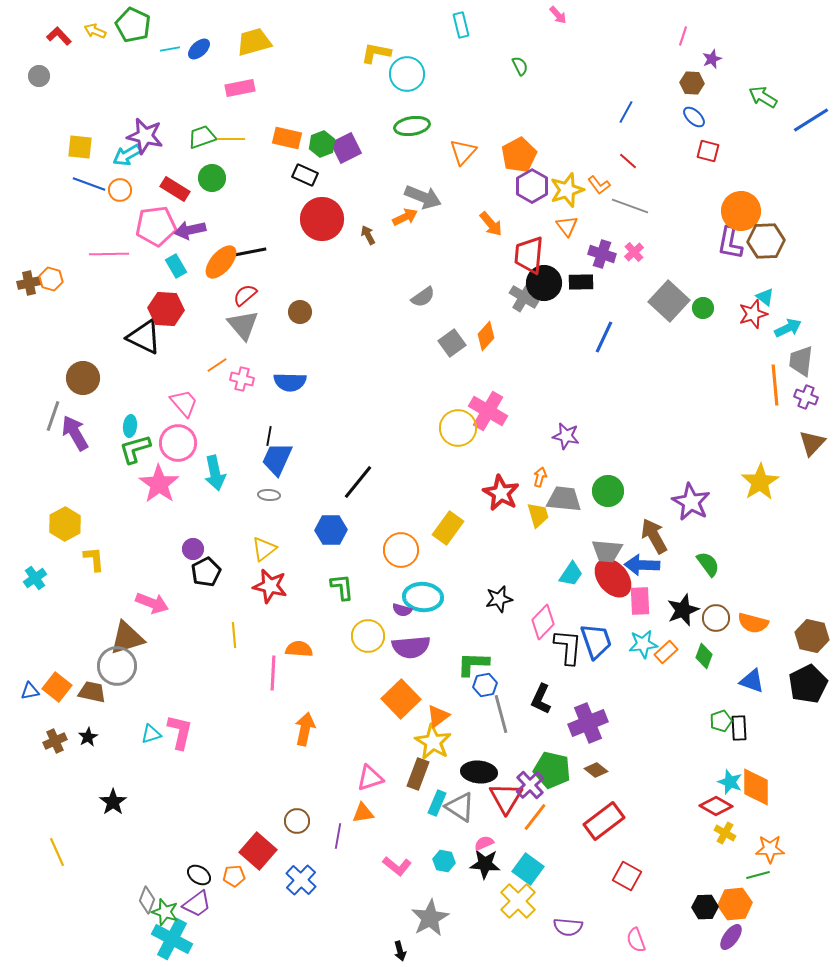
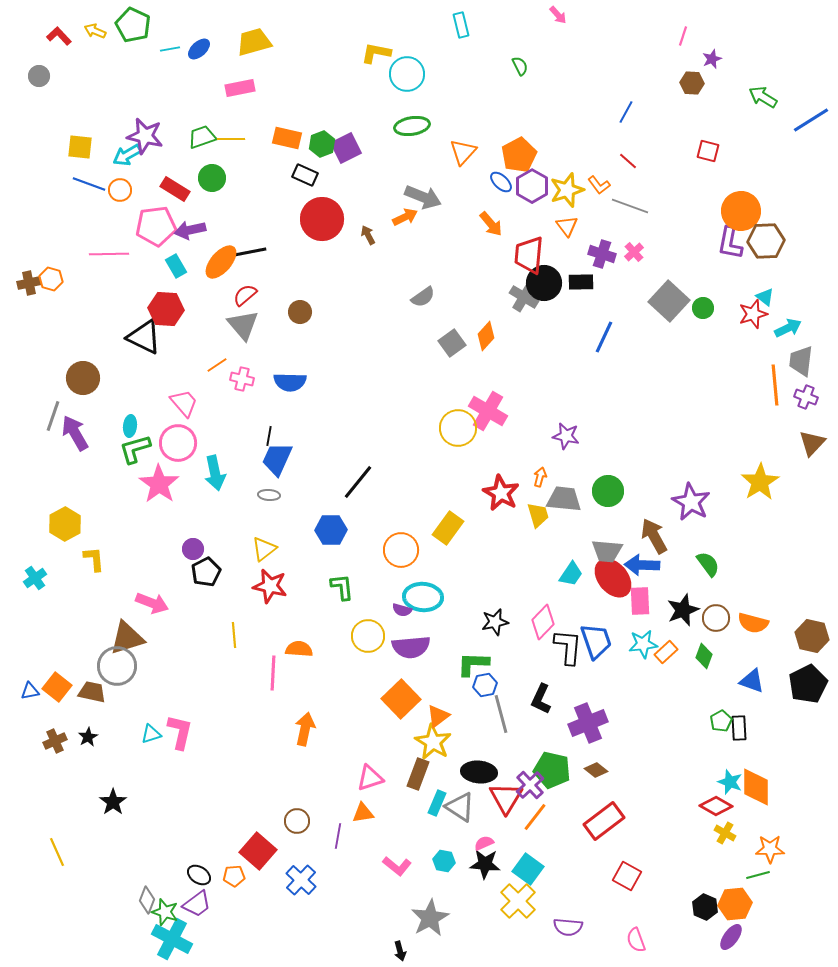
blue ellipse at (694, 117): moved 193 px left, 65 px down
black star at (499, 599): moved 4 px left, 23 px down
green pentagon at (721, 721): rotated 10 degrees counterclockwise
black hexagon at (705, 907): rotated 25 degrees clockwise
